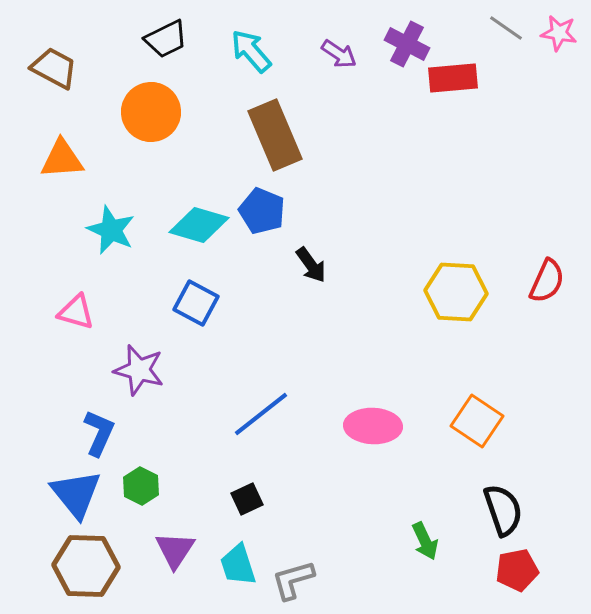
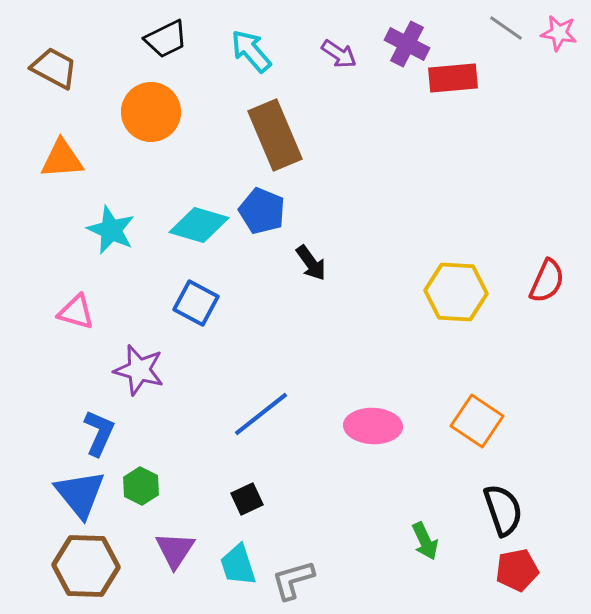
black arrow: moved 2 px up
blue triangle: moved 4 px right
